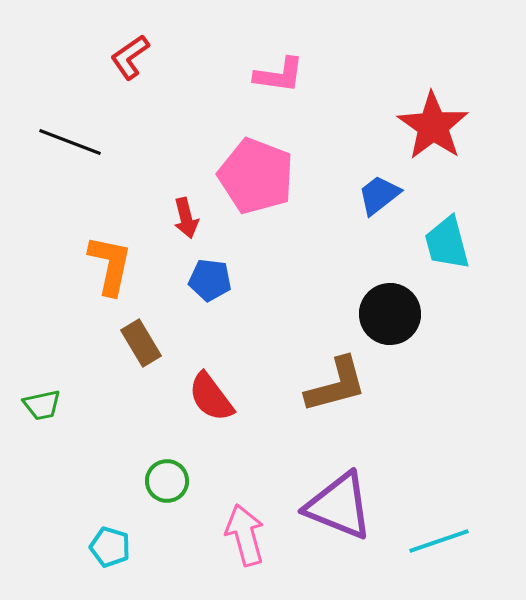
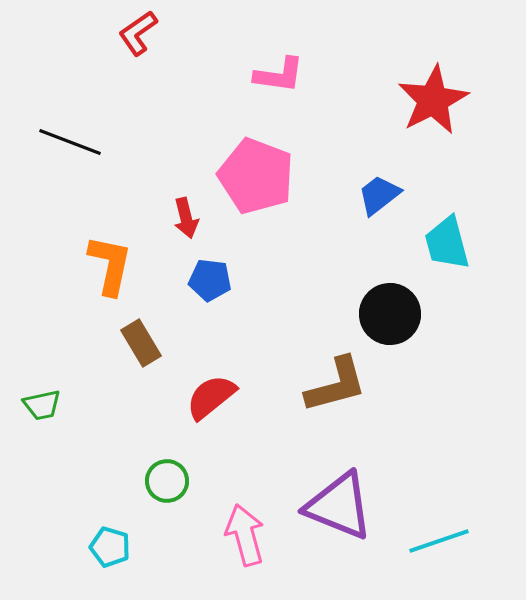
red L-shape: moved 8 px right, 24 px up
red star: moved 26 px up; rotated 10 degrees clockwise
red semicircle: rotated 88 degrees clockwise
